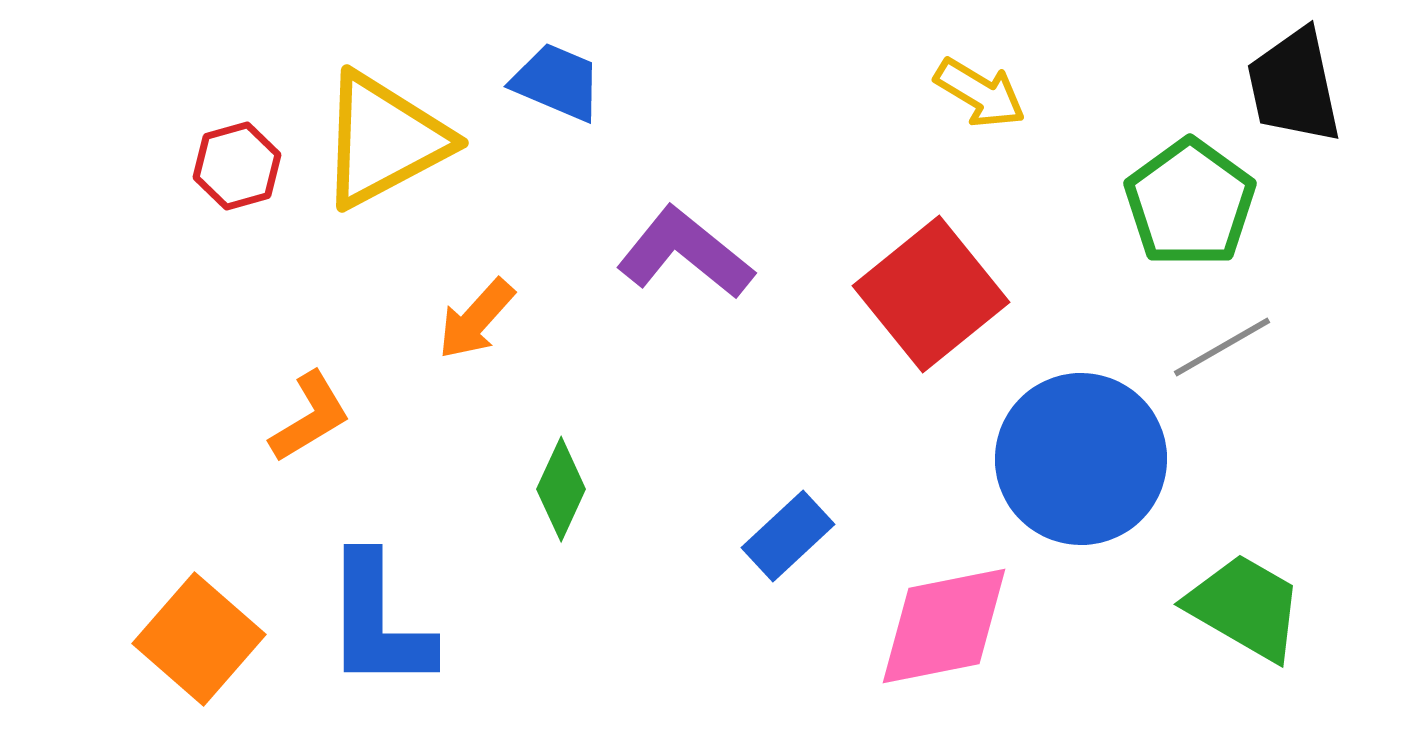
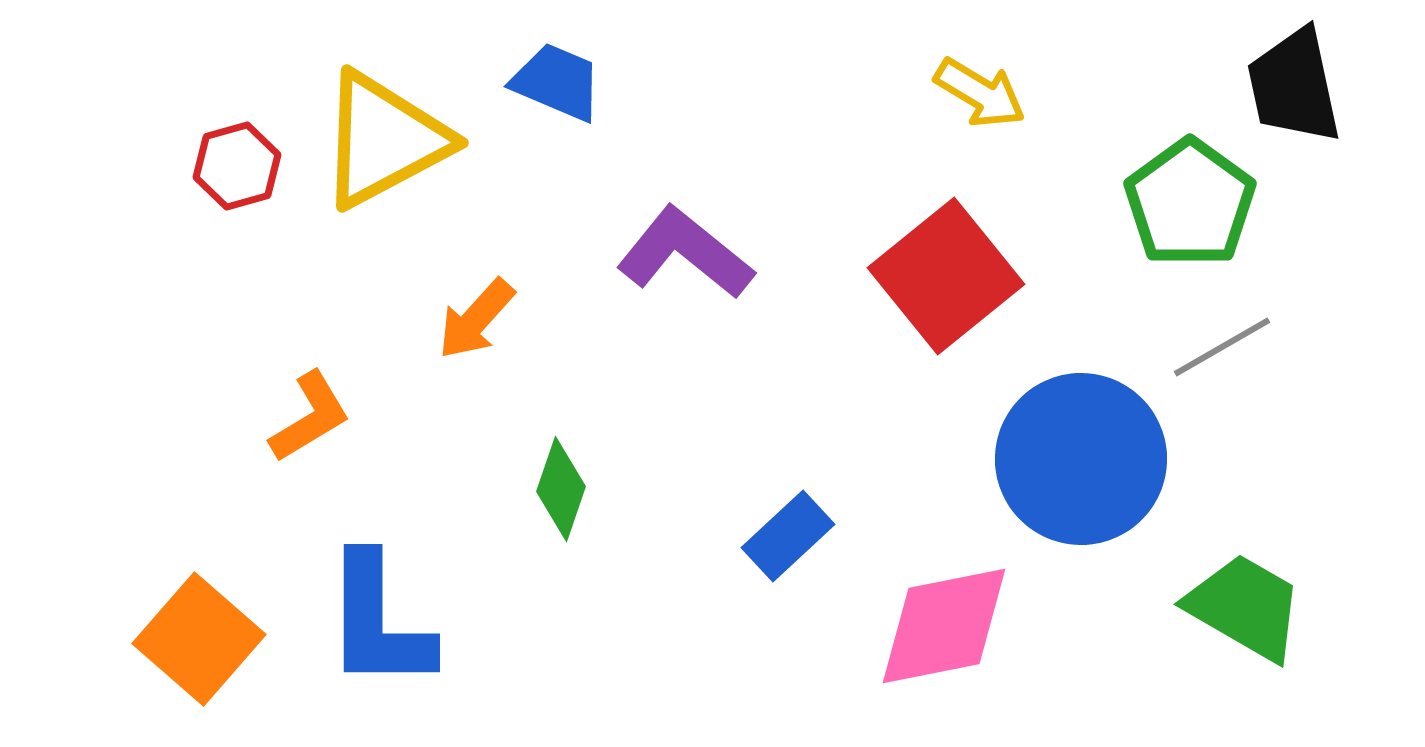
red square: moved 15 px right, 18 px up
green diamond: rotated 6 degrees counterclockwise
